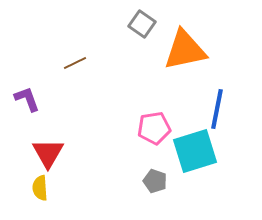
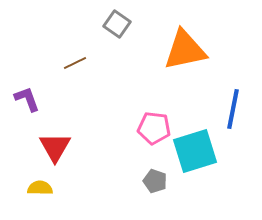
gray square: moved 25 px left
blue line: moved 16 px right
pink pentagon: rotated 16 degrees clockwise
red triangle: moved 7 px right, 6 px up
yellow semicircle: rotated 95 degrees clockwise
